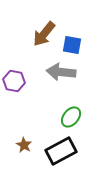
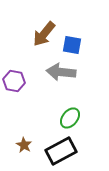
green ellipse: moved 1 px left, 1 px down
